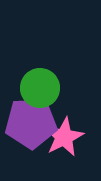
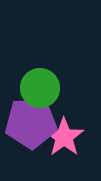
pink star: rotated 9 degrees counterclockwise
